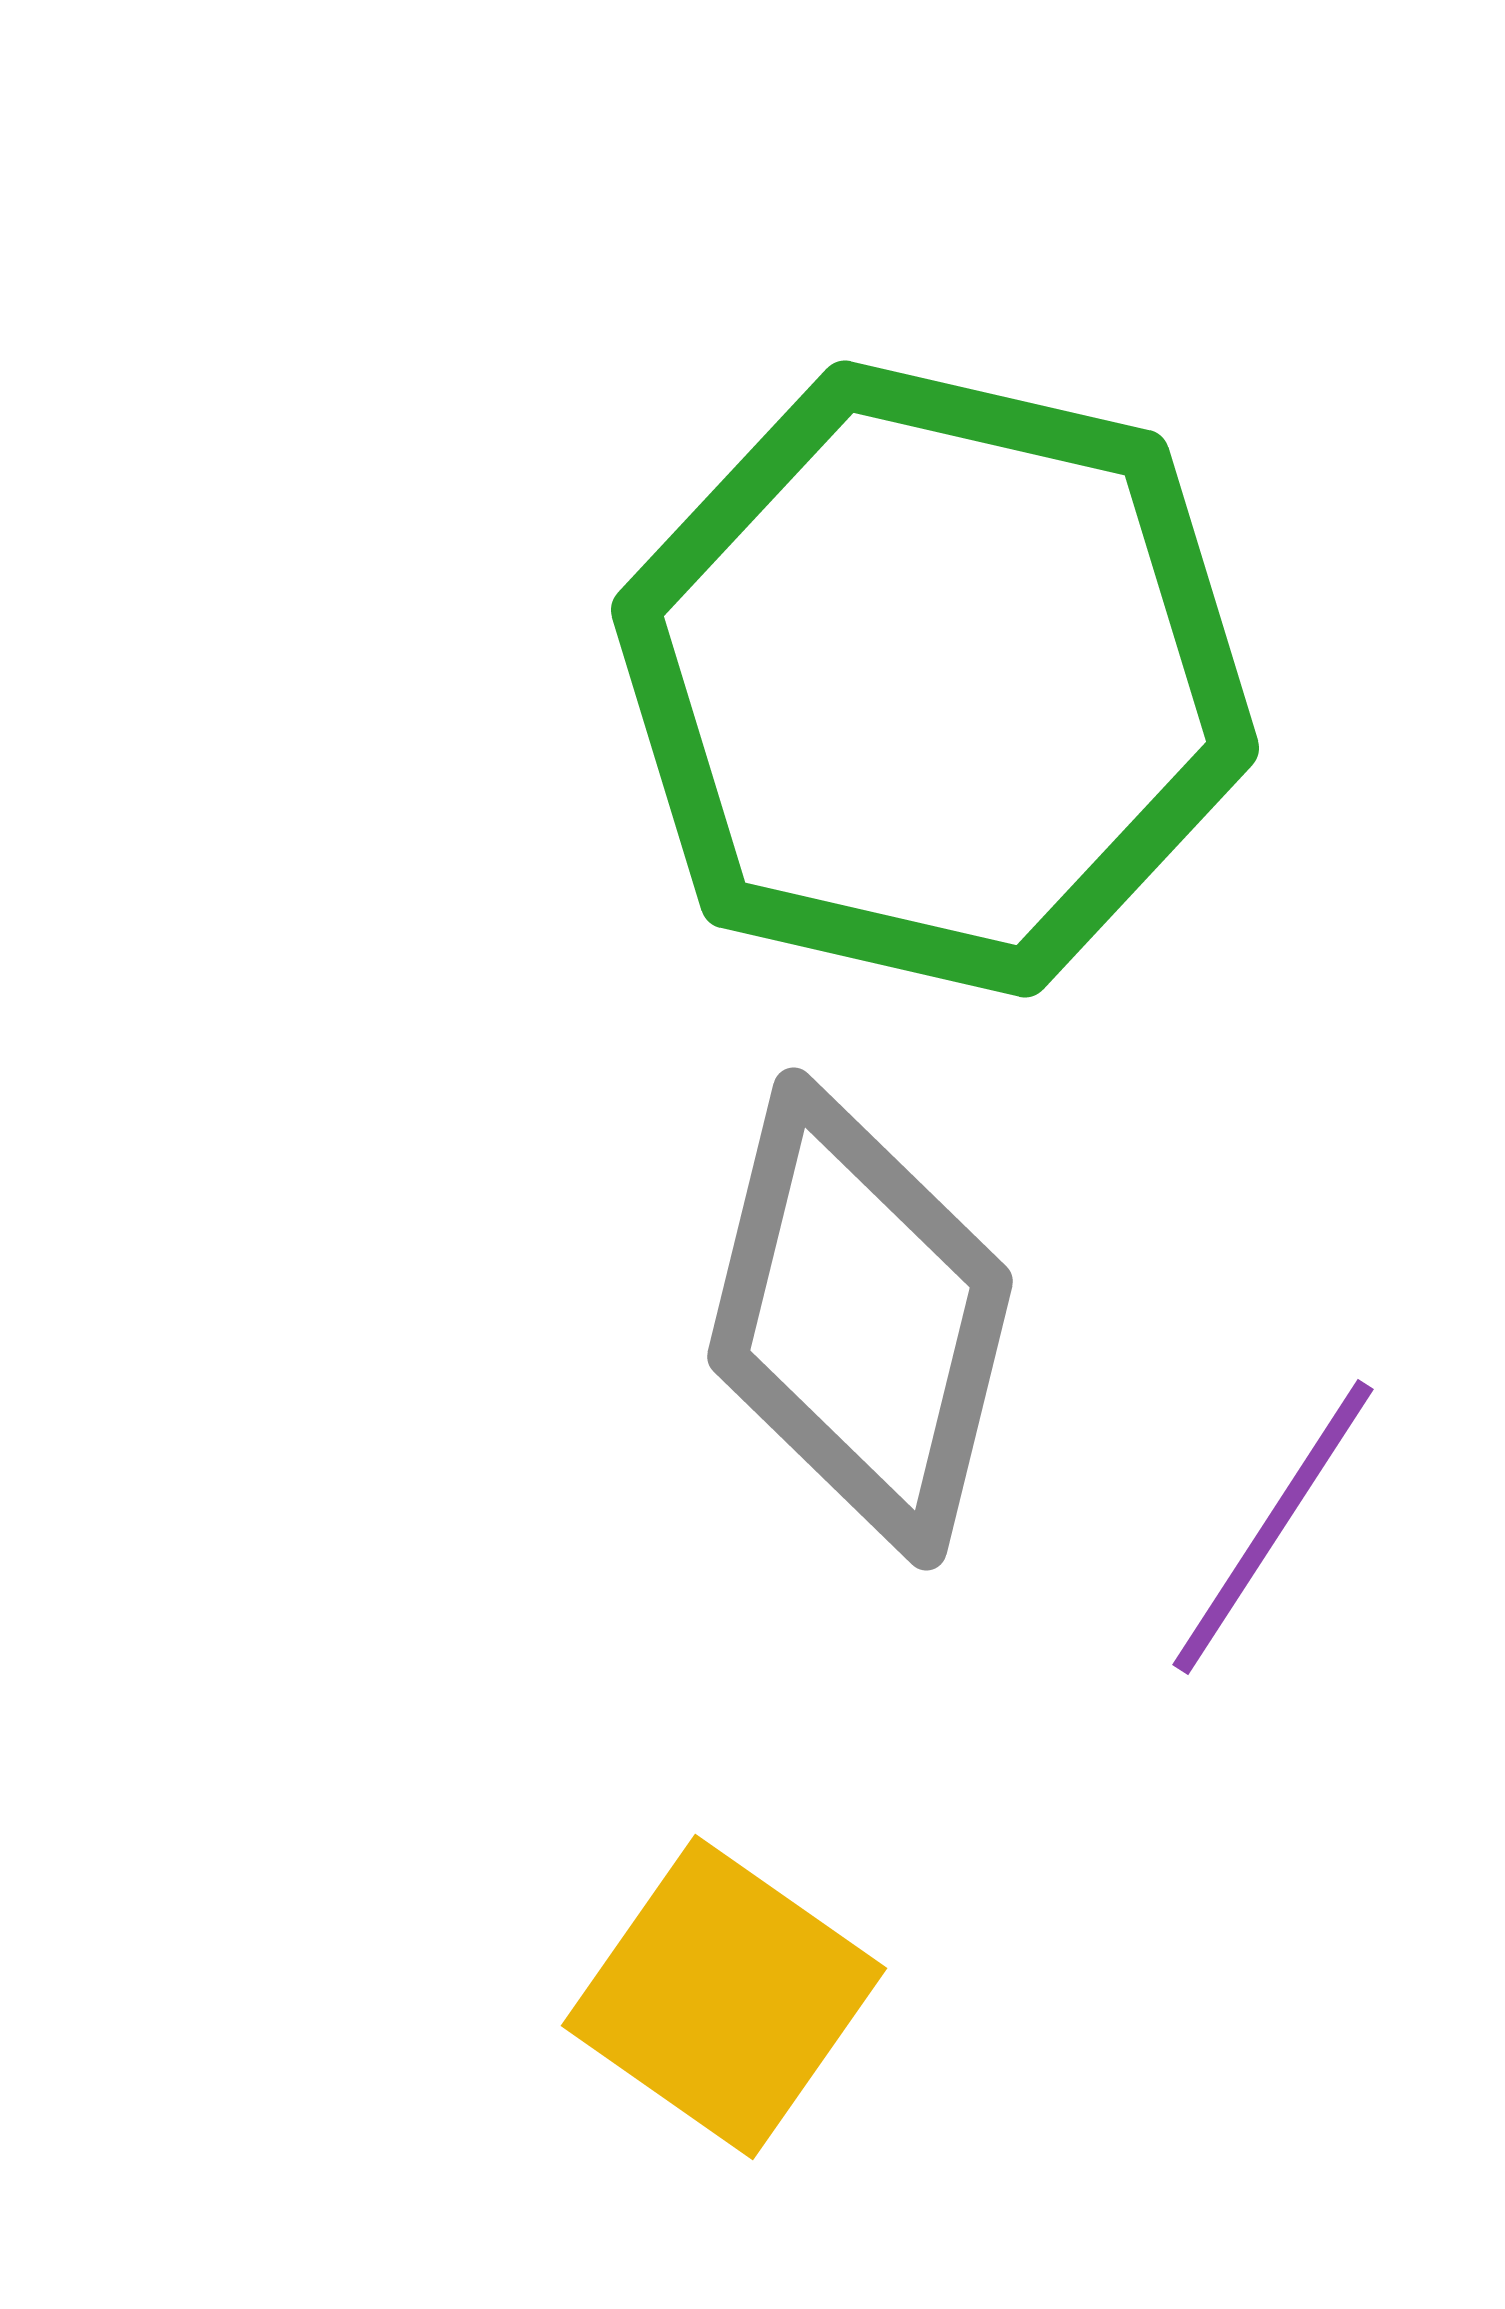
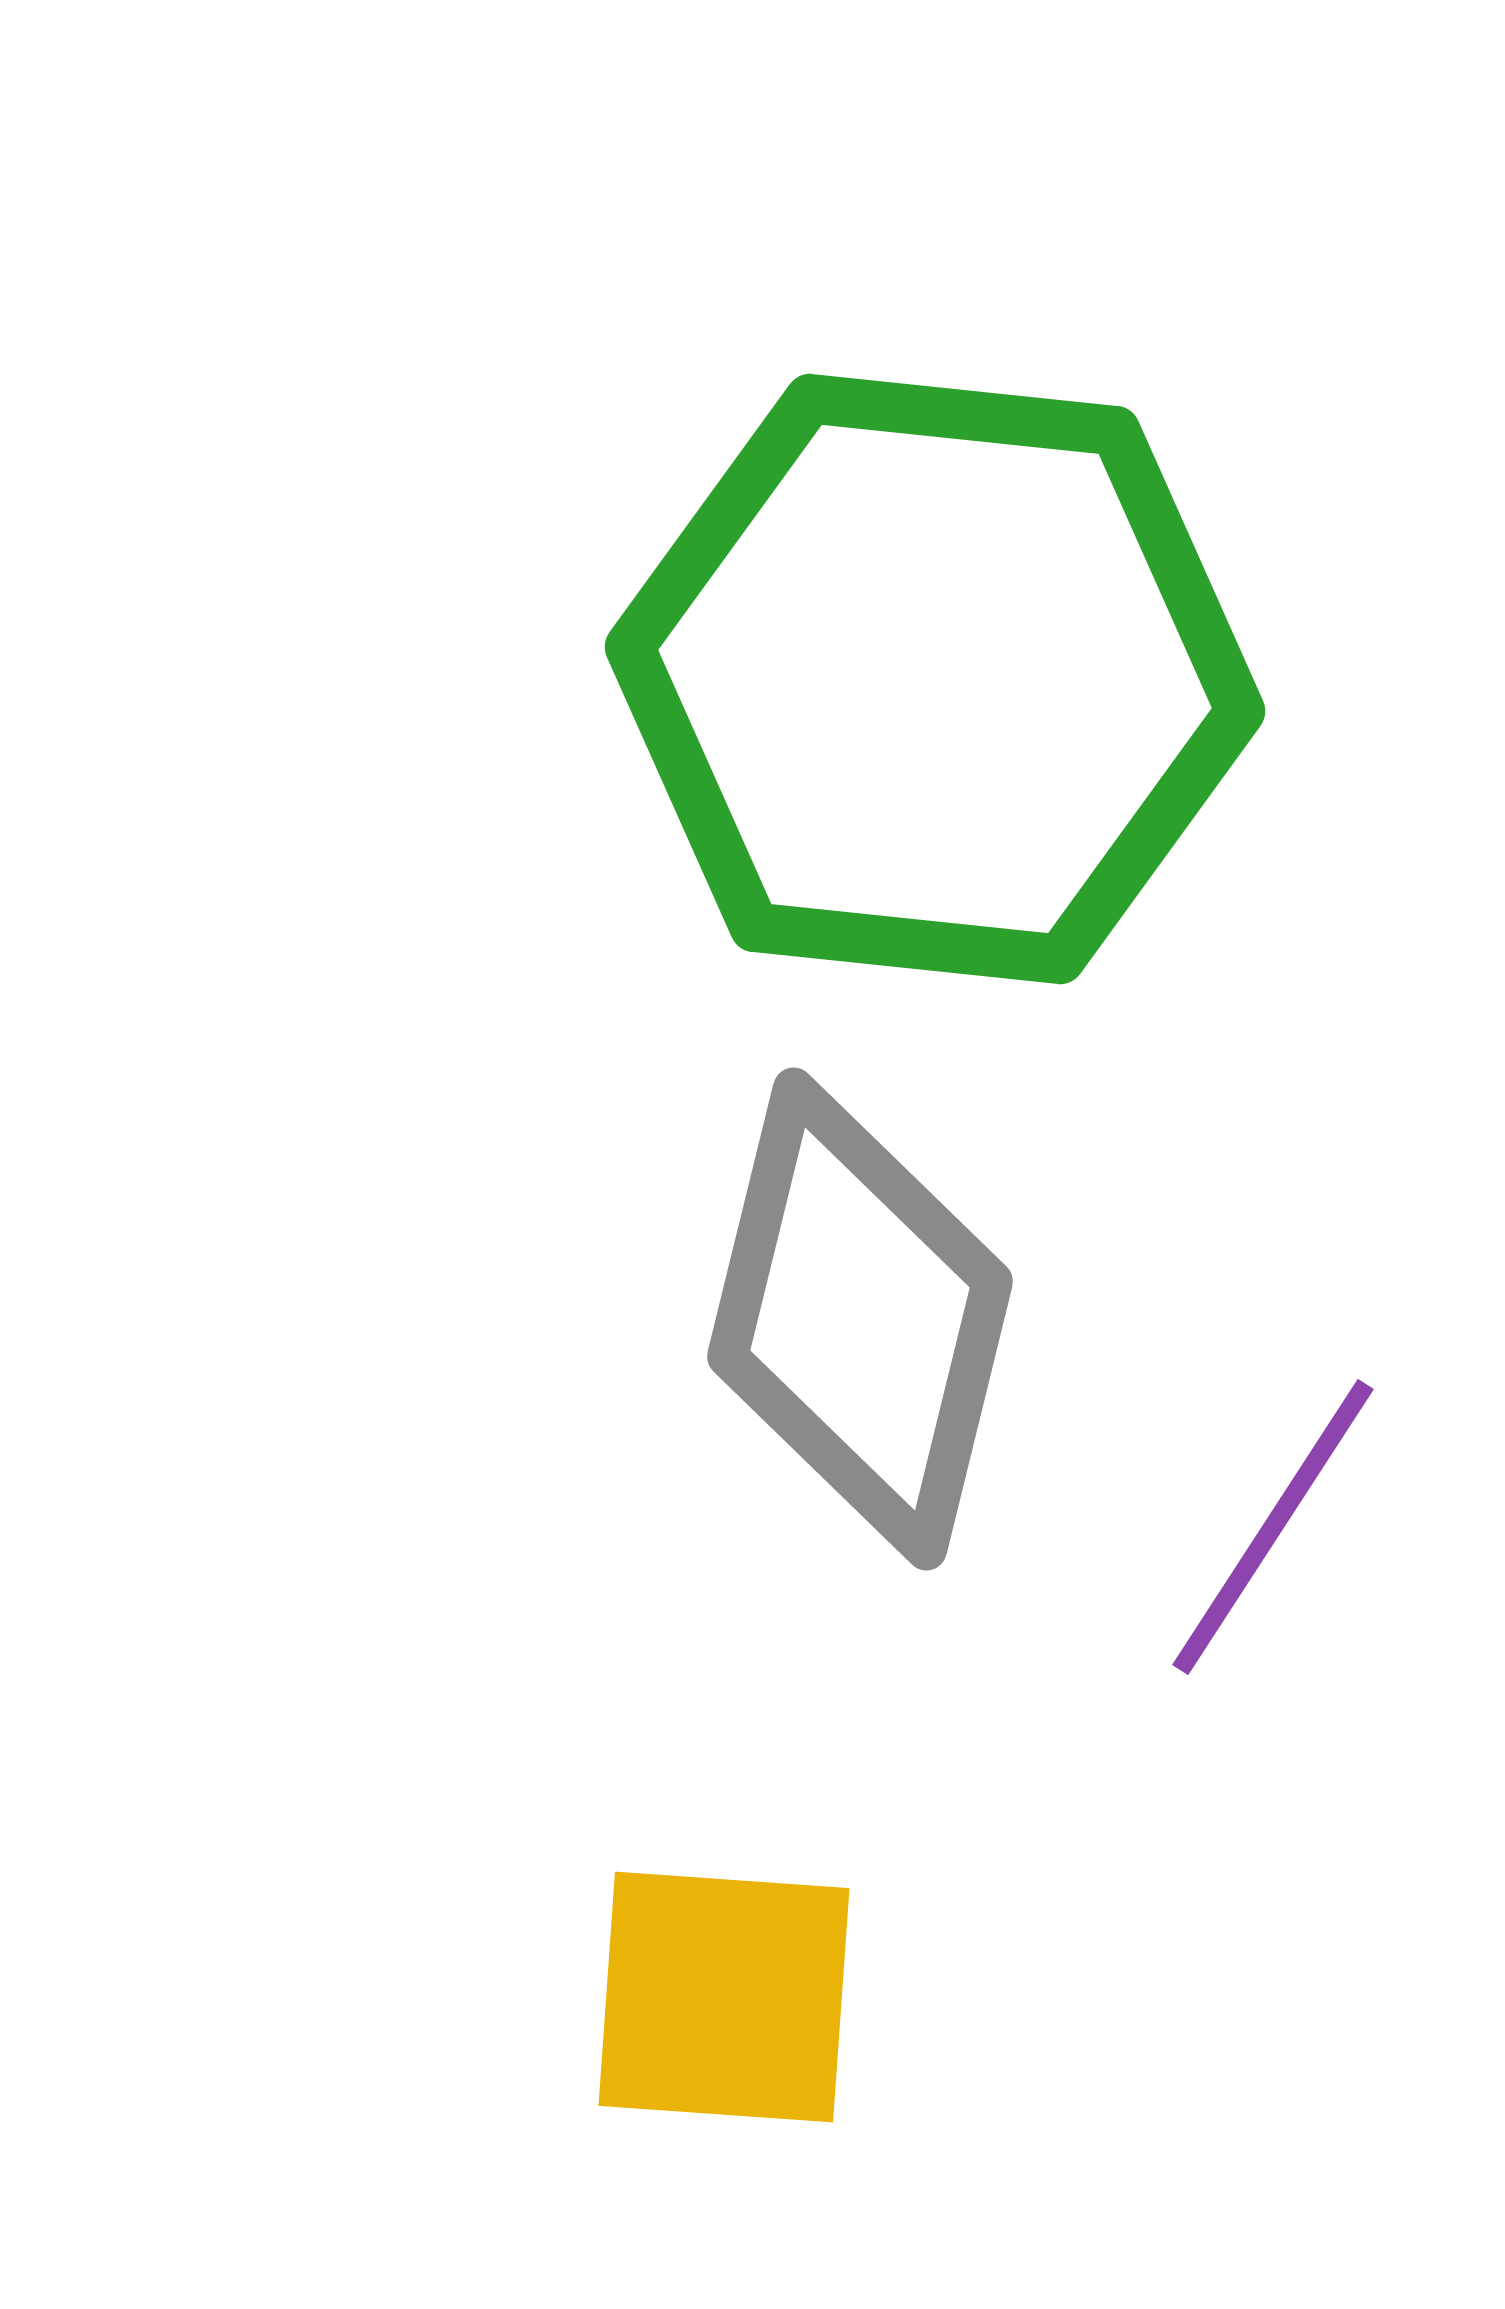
green hexagon: rotated 7 degrees counterclockwise
yellow square: rotated 31 degrees counterclockwise
